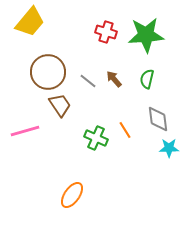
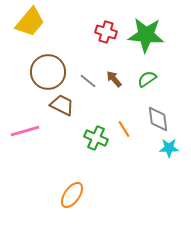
green star: rotated 9 degrees clockwise
green semicircle: rotated 42 degrees clockwise
brown trapezoid: moved 2 px right; rotated 30 degrees counterclockwise
orange line: moved 1 px left, 1 px up
